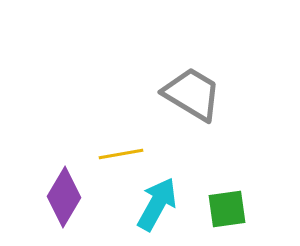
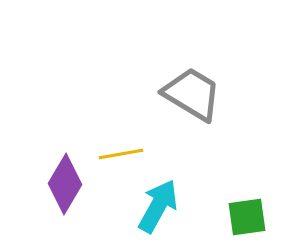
purple diamond: moved 1 px right, 13 px up
cyan arrow: moved 1 px right, 2 px down
green square: moved 20 px right, 8 px down
